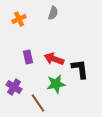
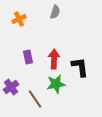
gray semicircle: moved 2 px right, 1 px up
red arrow: rotated 72 degrees clockwise
black L-shape: moved 2 px up
purple cross: moved 3 px left; rotated 21 degrees clockwise
brown line: moved 3 px left, 4 px up
